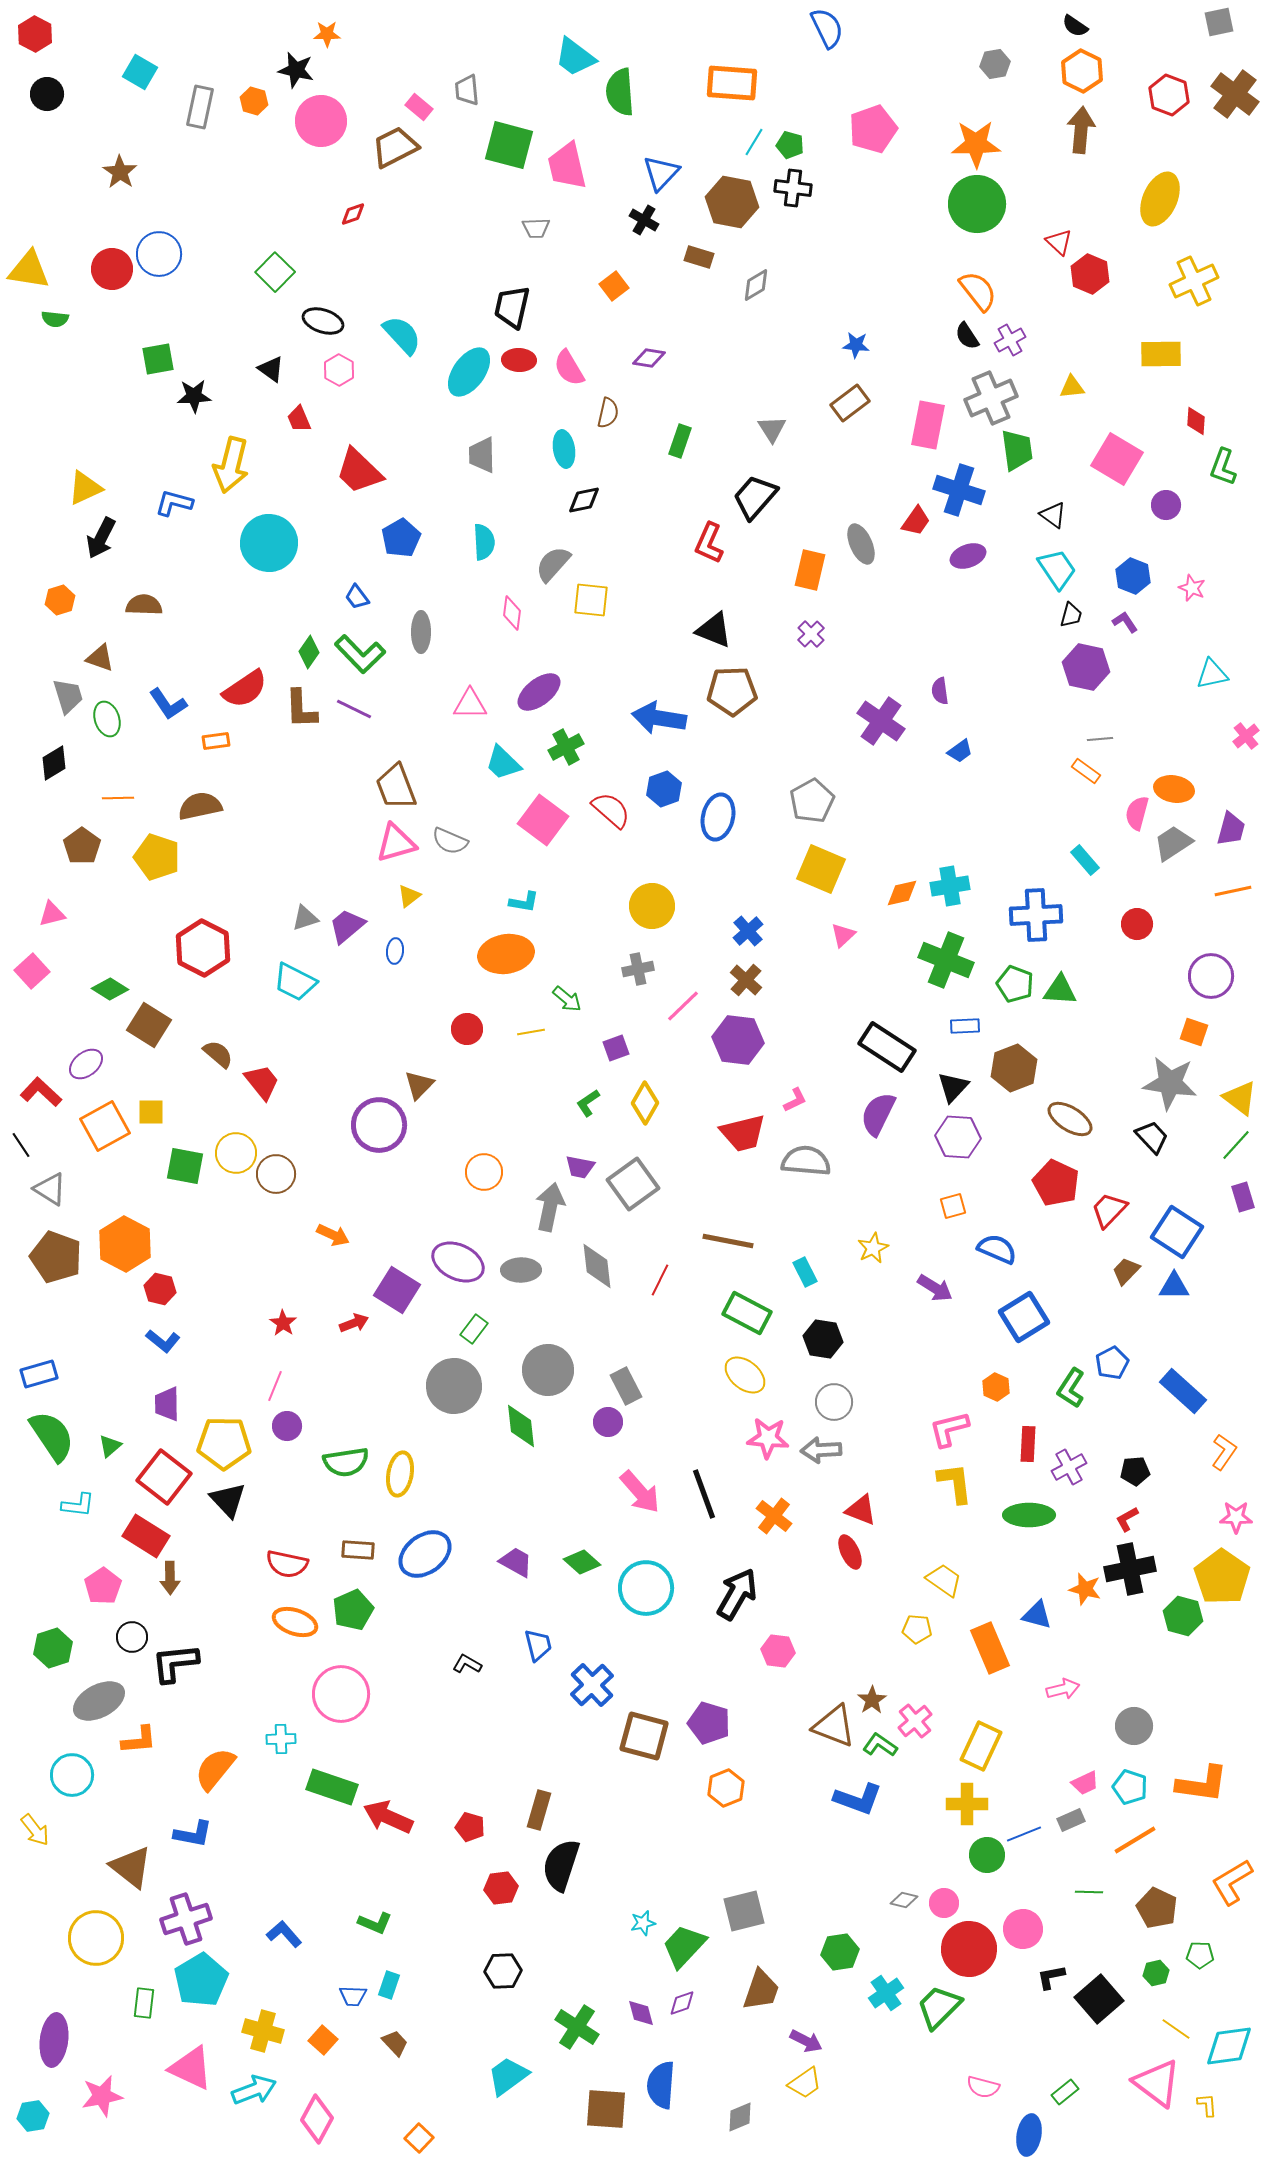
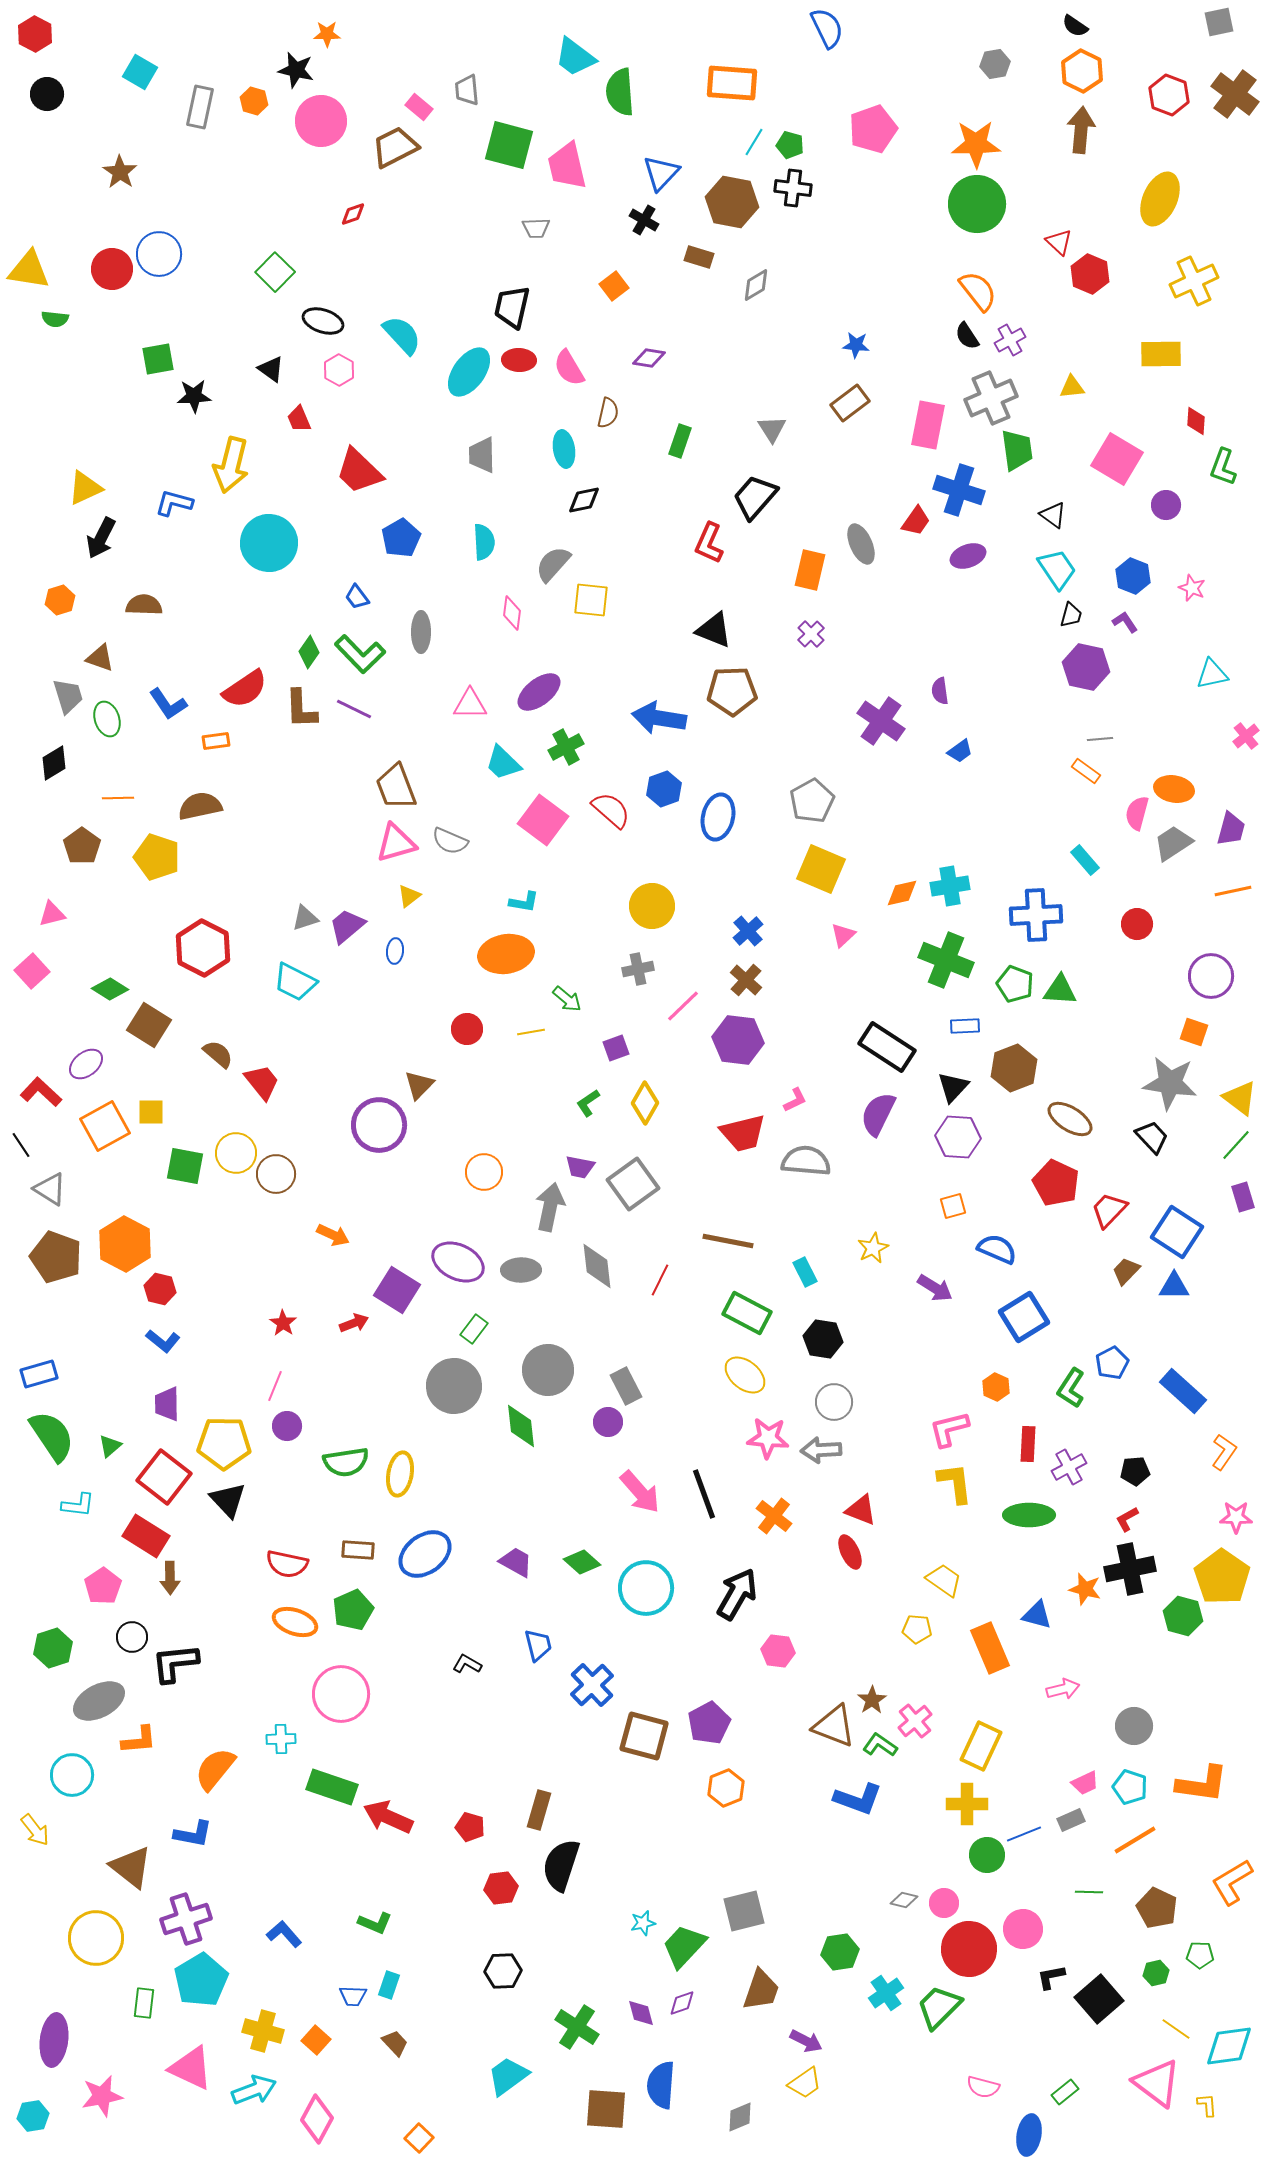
purple pentagon at (709, 1723): rotated 27 degrees clockwise
orange square at (323, 2040): moved 7 px left
